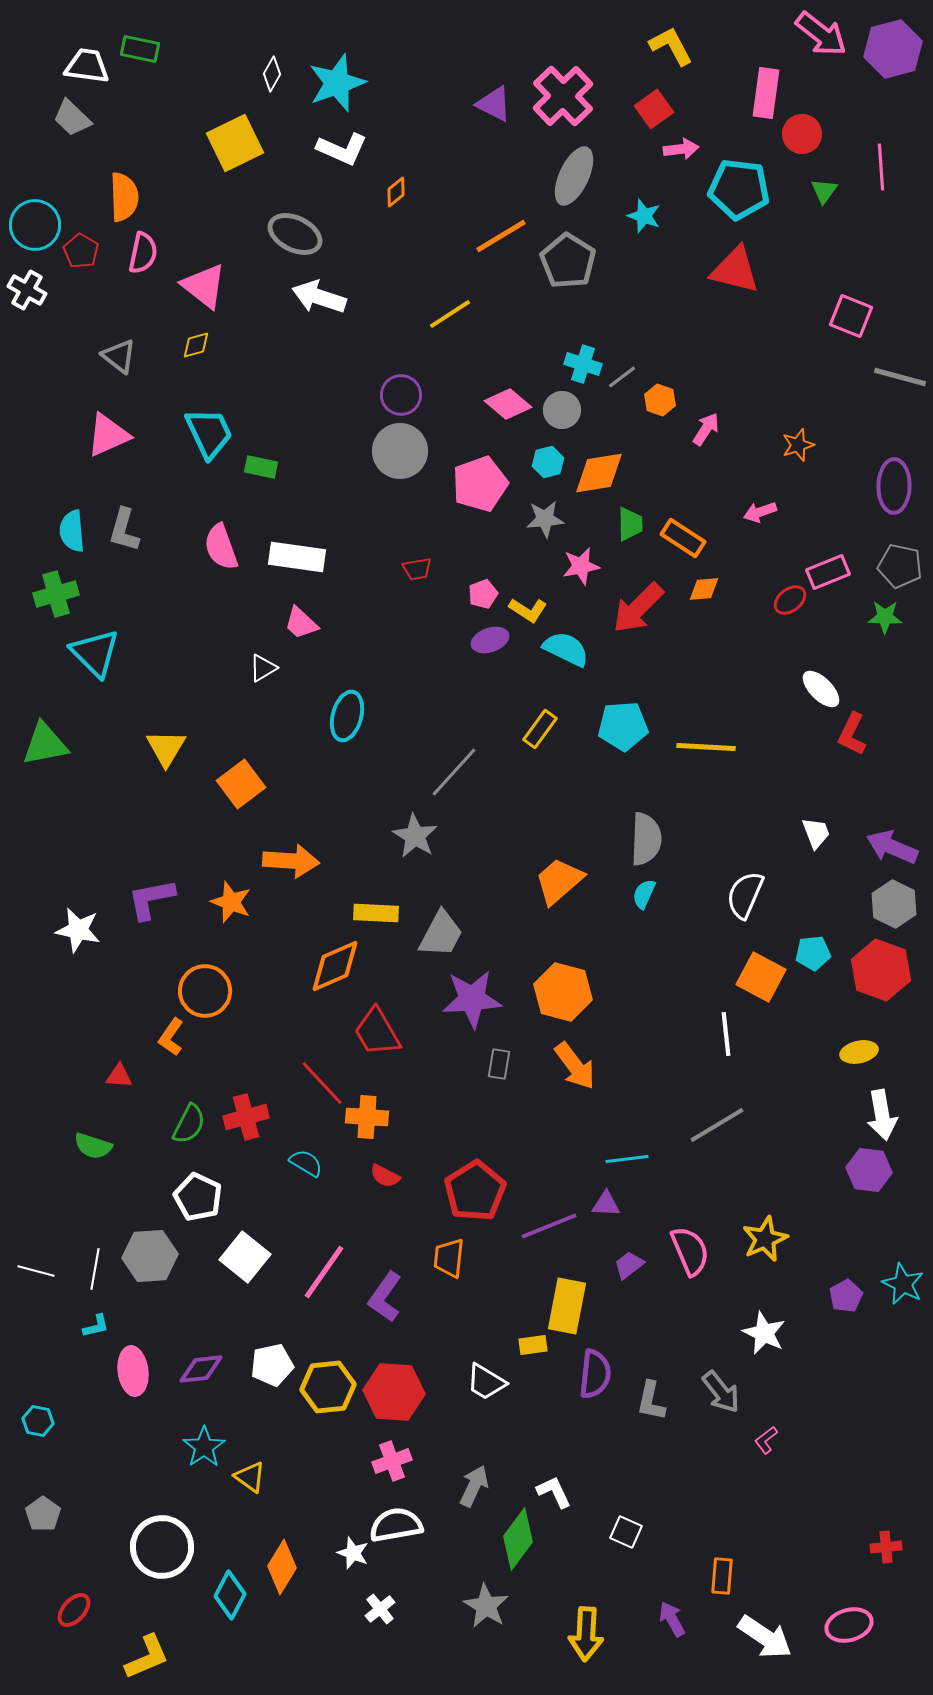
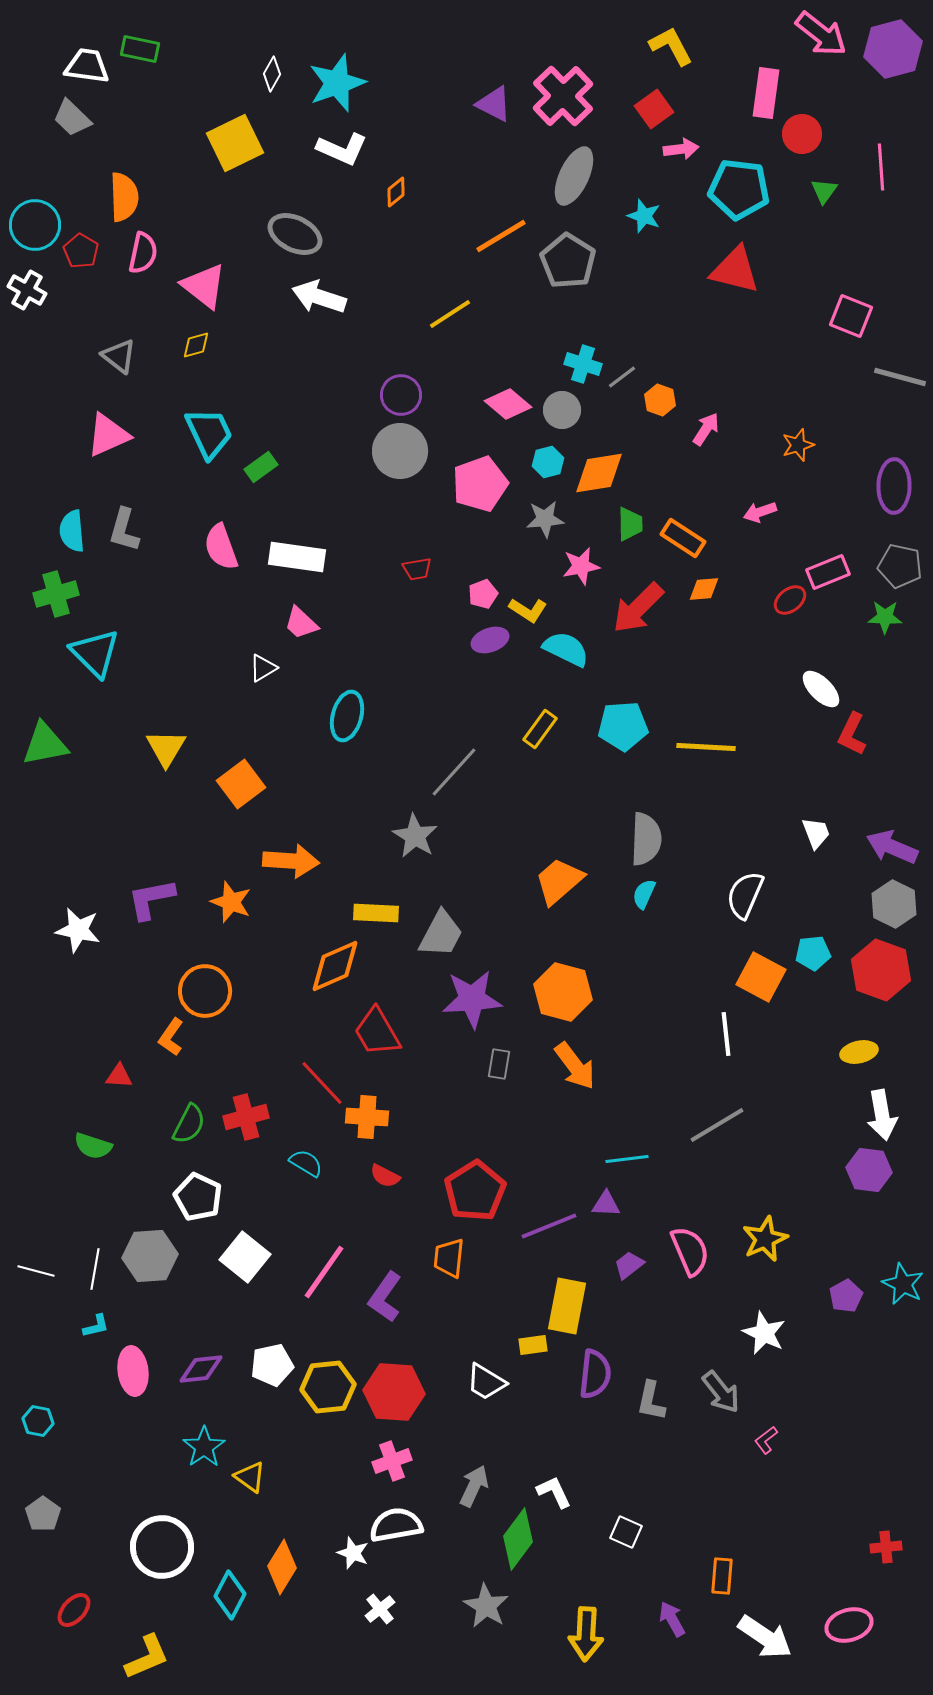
green rectangle at (261, 467): rotated 48 degrees counterclockwise
